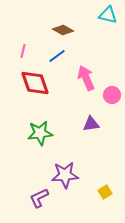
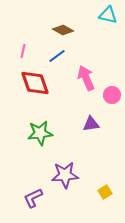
purple L-shape: moved 6 px left
